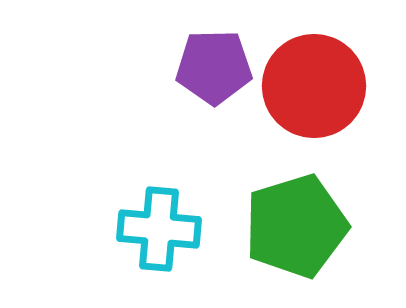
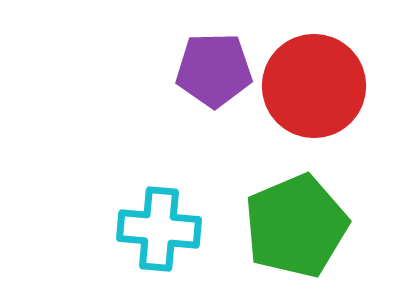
purple pentagon: moved 3 px down
green pentagon: rotated 6 degrees counterclockwise
